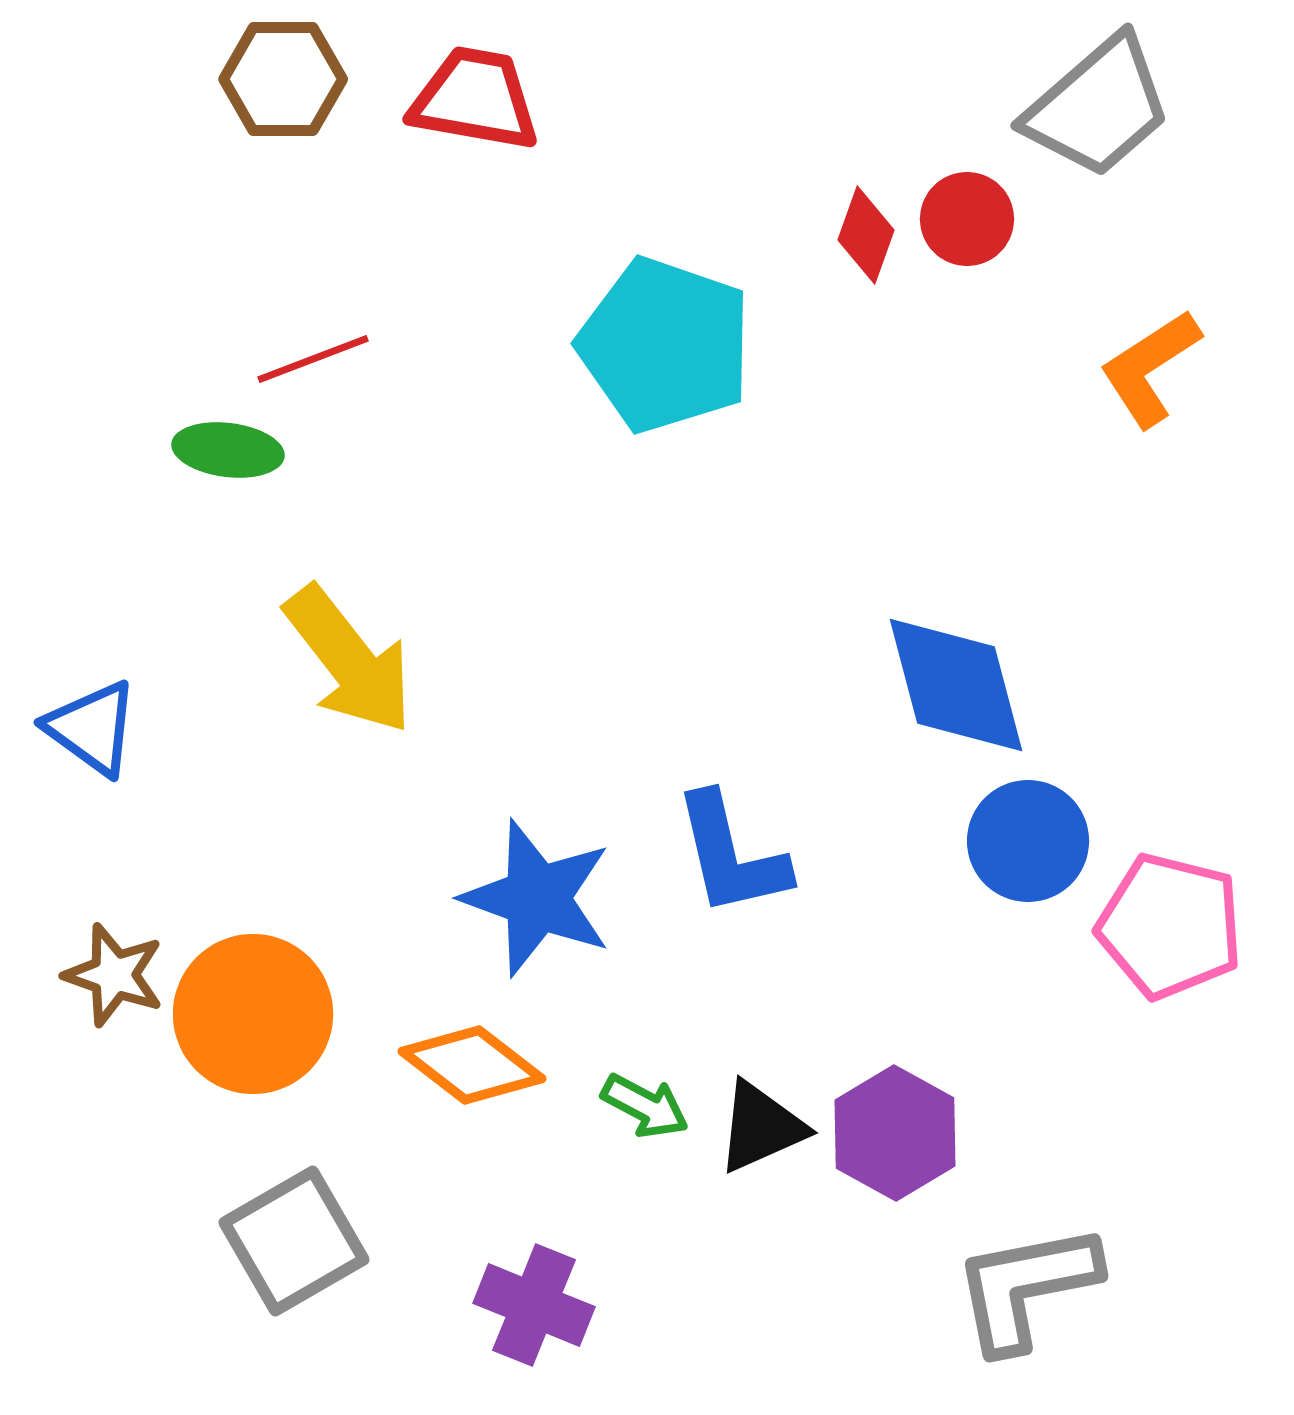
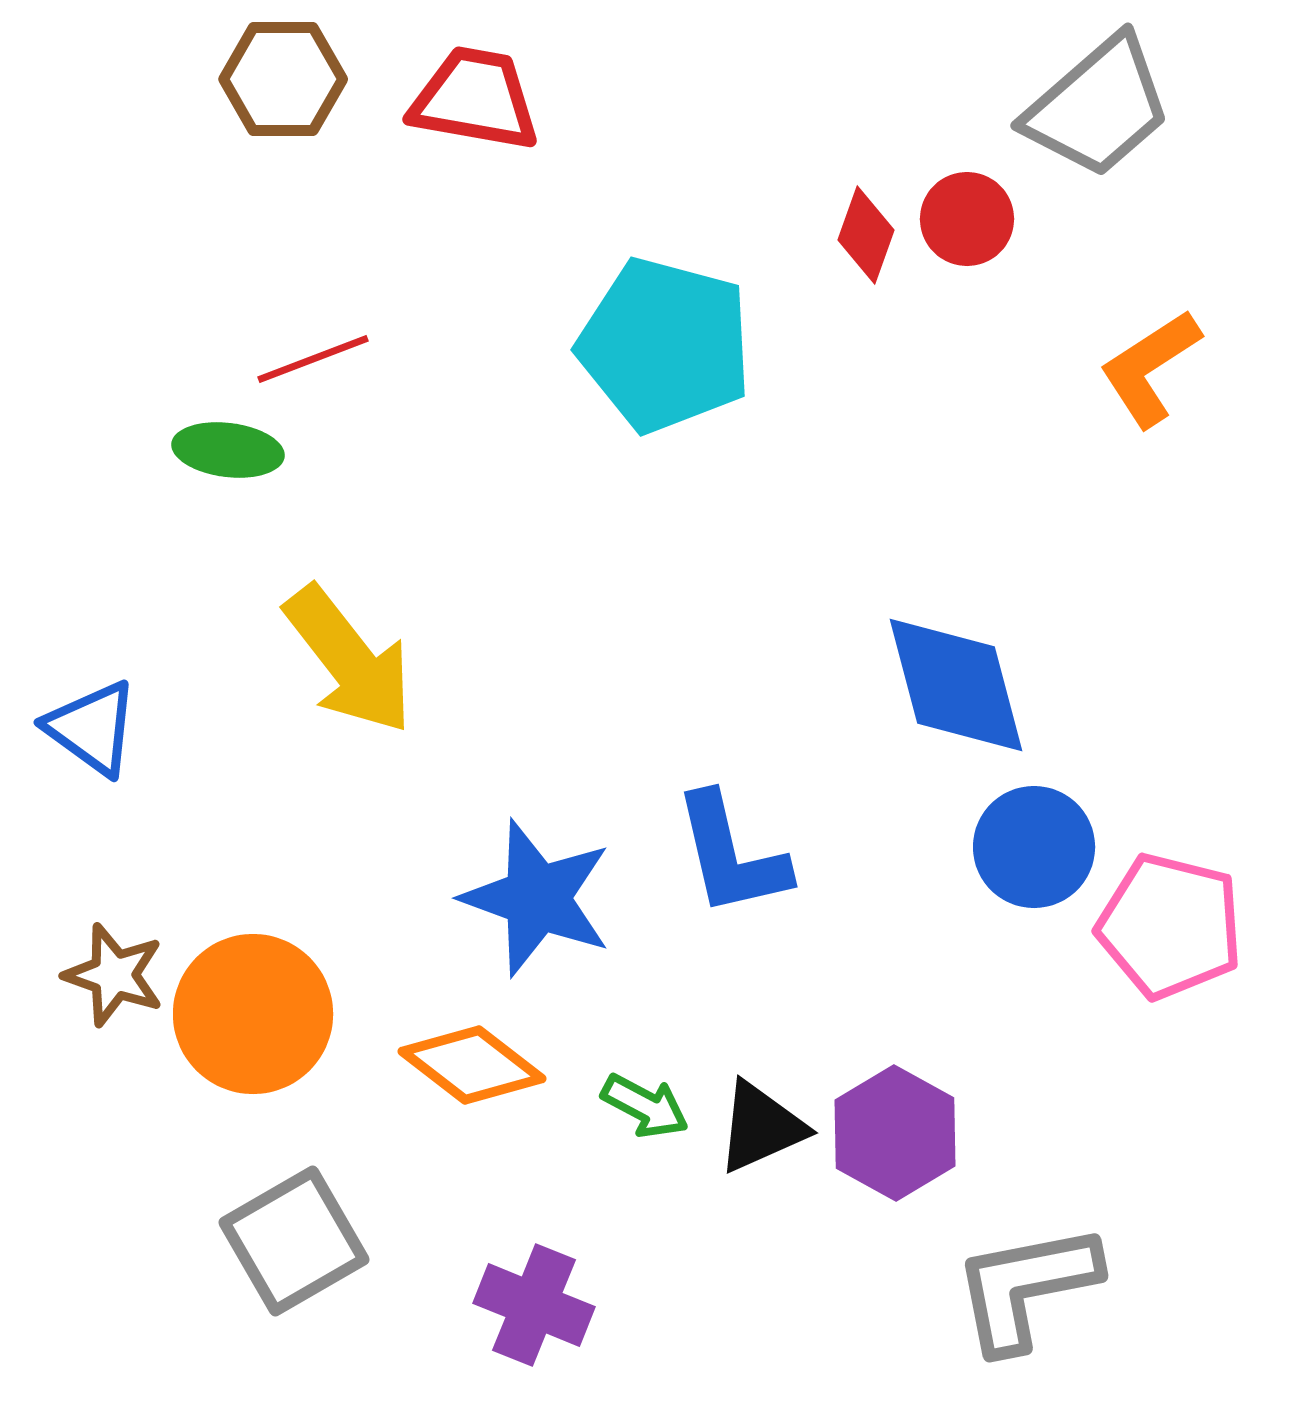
cyan pentagon: rotated 4 degrees counterclockwise
blue circle: moved 6 px right, 6 px down
